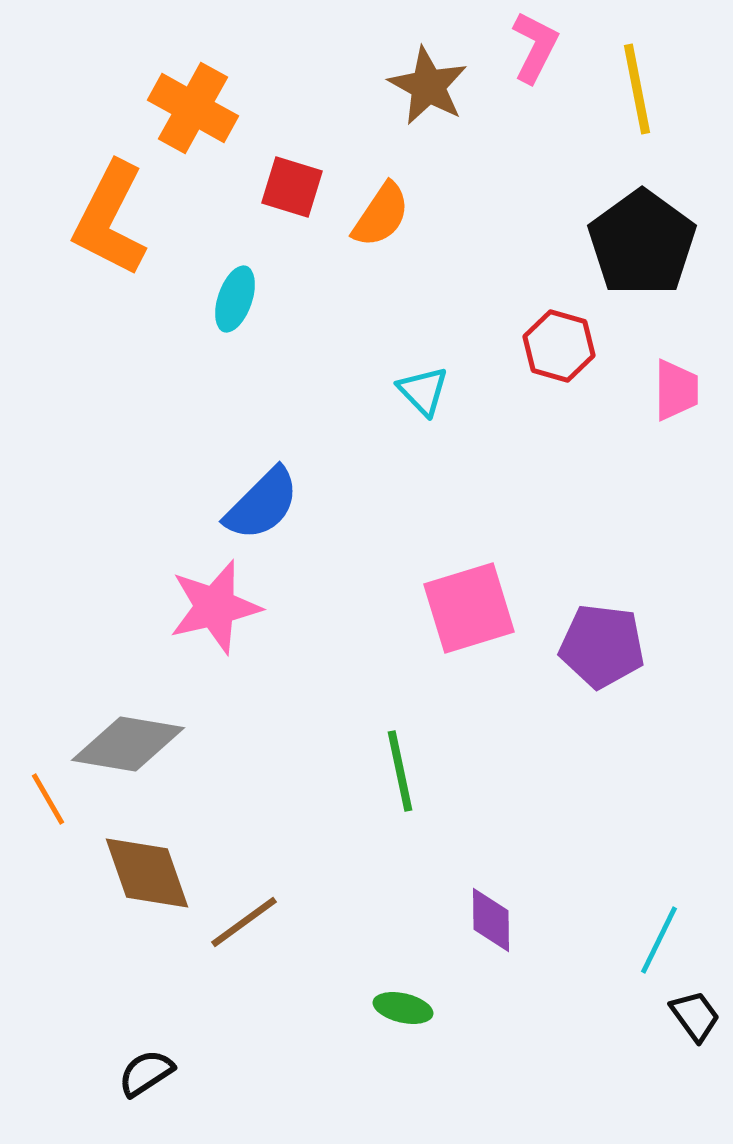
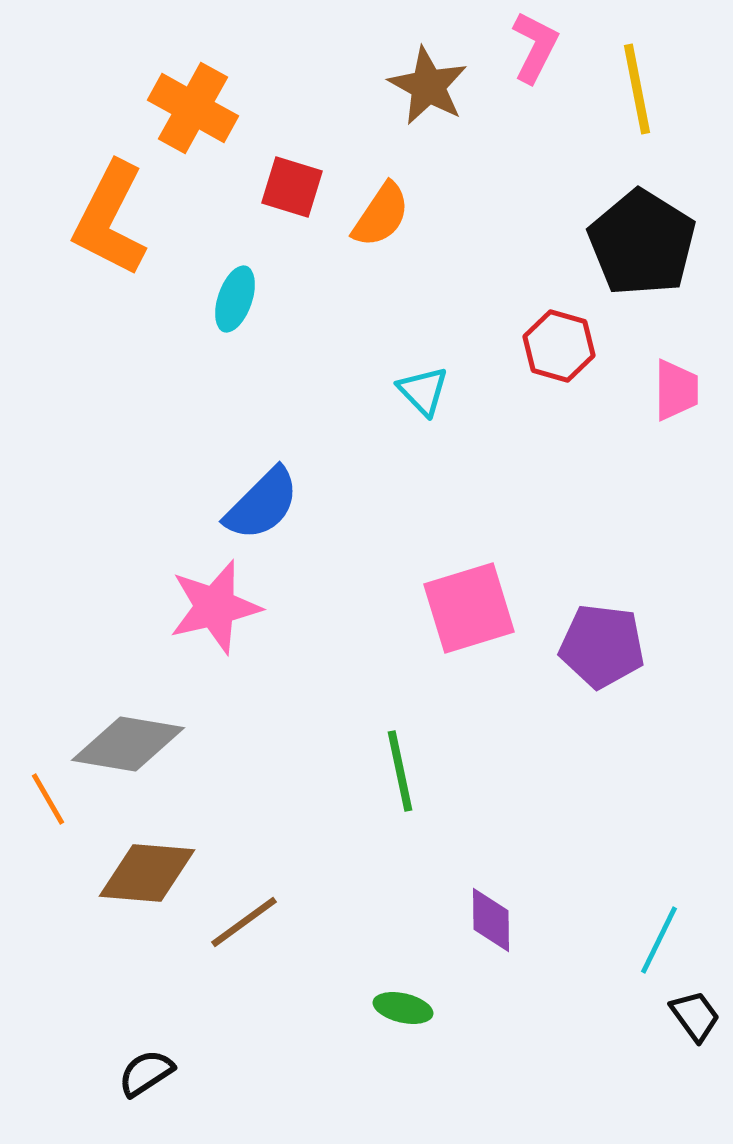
black pentagon: rotated 4 degrees counterclockwise
brown diamond: rotated 66 degrees counterclockwise
